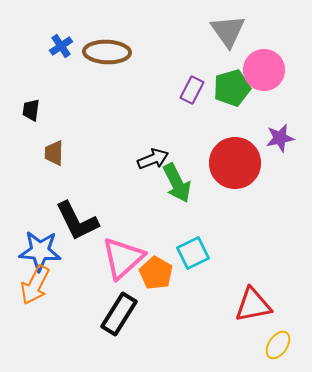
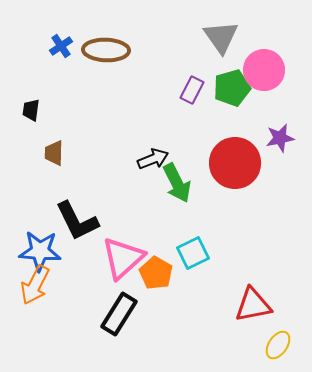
gray triangle: moved 7 px left, 6 px down
brown ellipse: moved 1 px left, 2 px up
